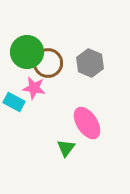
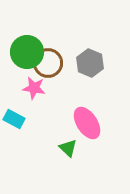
cyan rectangle: moved 17 px down
green triangle: moved 2 px right; rotated 24 degrees counterclockwise
